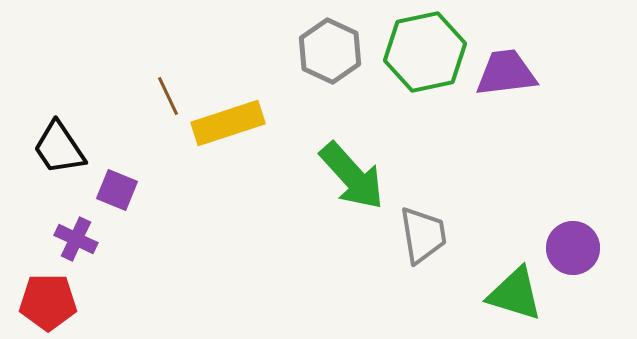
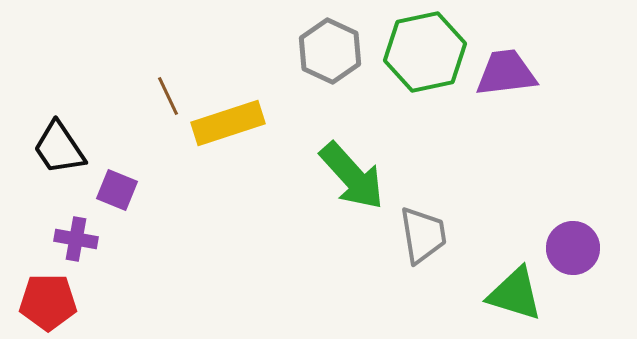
purple cross: rotated 15 degrees counterclockwise
